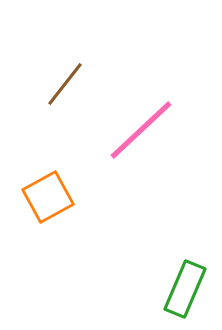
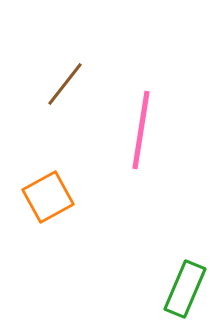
pink line: rotated 38 degrees counterclockwise
